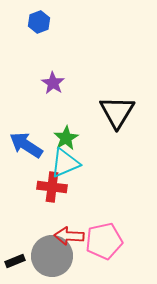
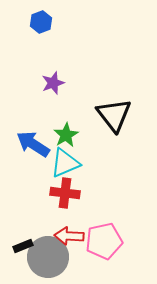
blue hexagon: moved 2 px right
purple star: rotated 20 degrees clockwise
black triangle: moved 3 px left, 3 px down; rotated 9 degrees counterclockwise
green star: moved 3 px up
blue arrow: moved 7 px right, 1 px up
red cross: moved 13 px right, 6 px down
gray circle: moved 4 px left, 1 px down
black rectangle: moved 8 px right, 15 px up
